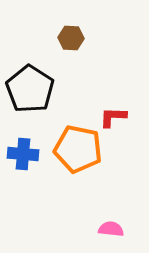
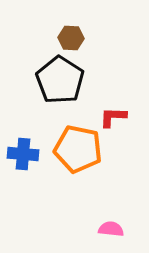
black pentagon: moved 30 px right, 9 px up
